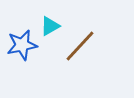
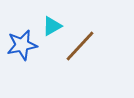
cyan triangle: moved 2 px right
